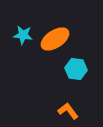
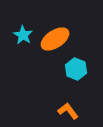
cyan star: rotated 24 degrees clockwise
cyan hexagon: rotated 15 degrees clockwise
